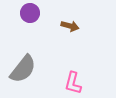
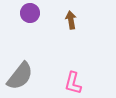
brown arrow: moved 1 px right, 6 px up; rotated 114 degrees counterclockwise
gray semicircle: moved 3 px left, 7 px down
